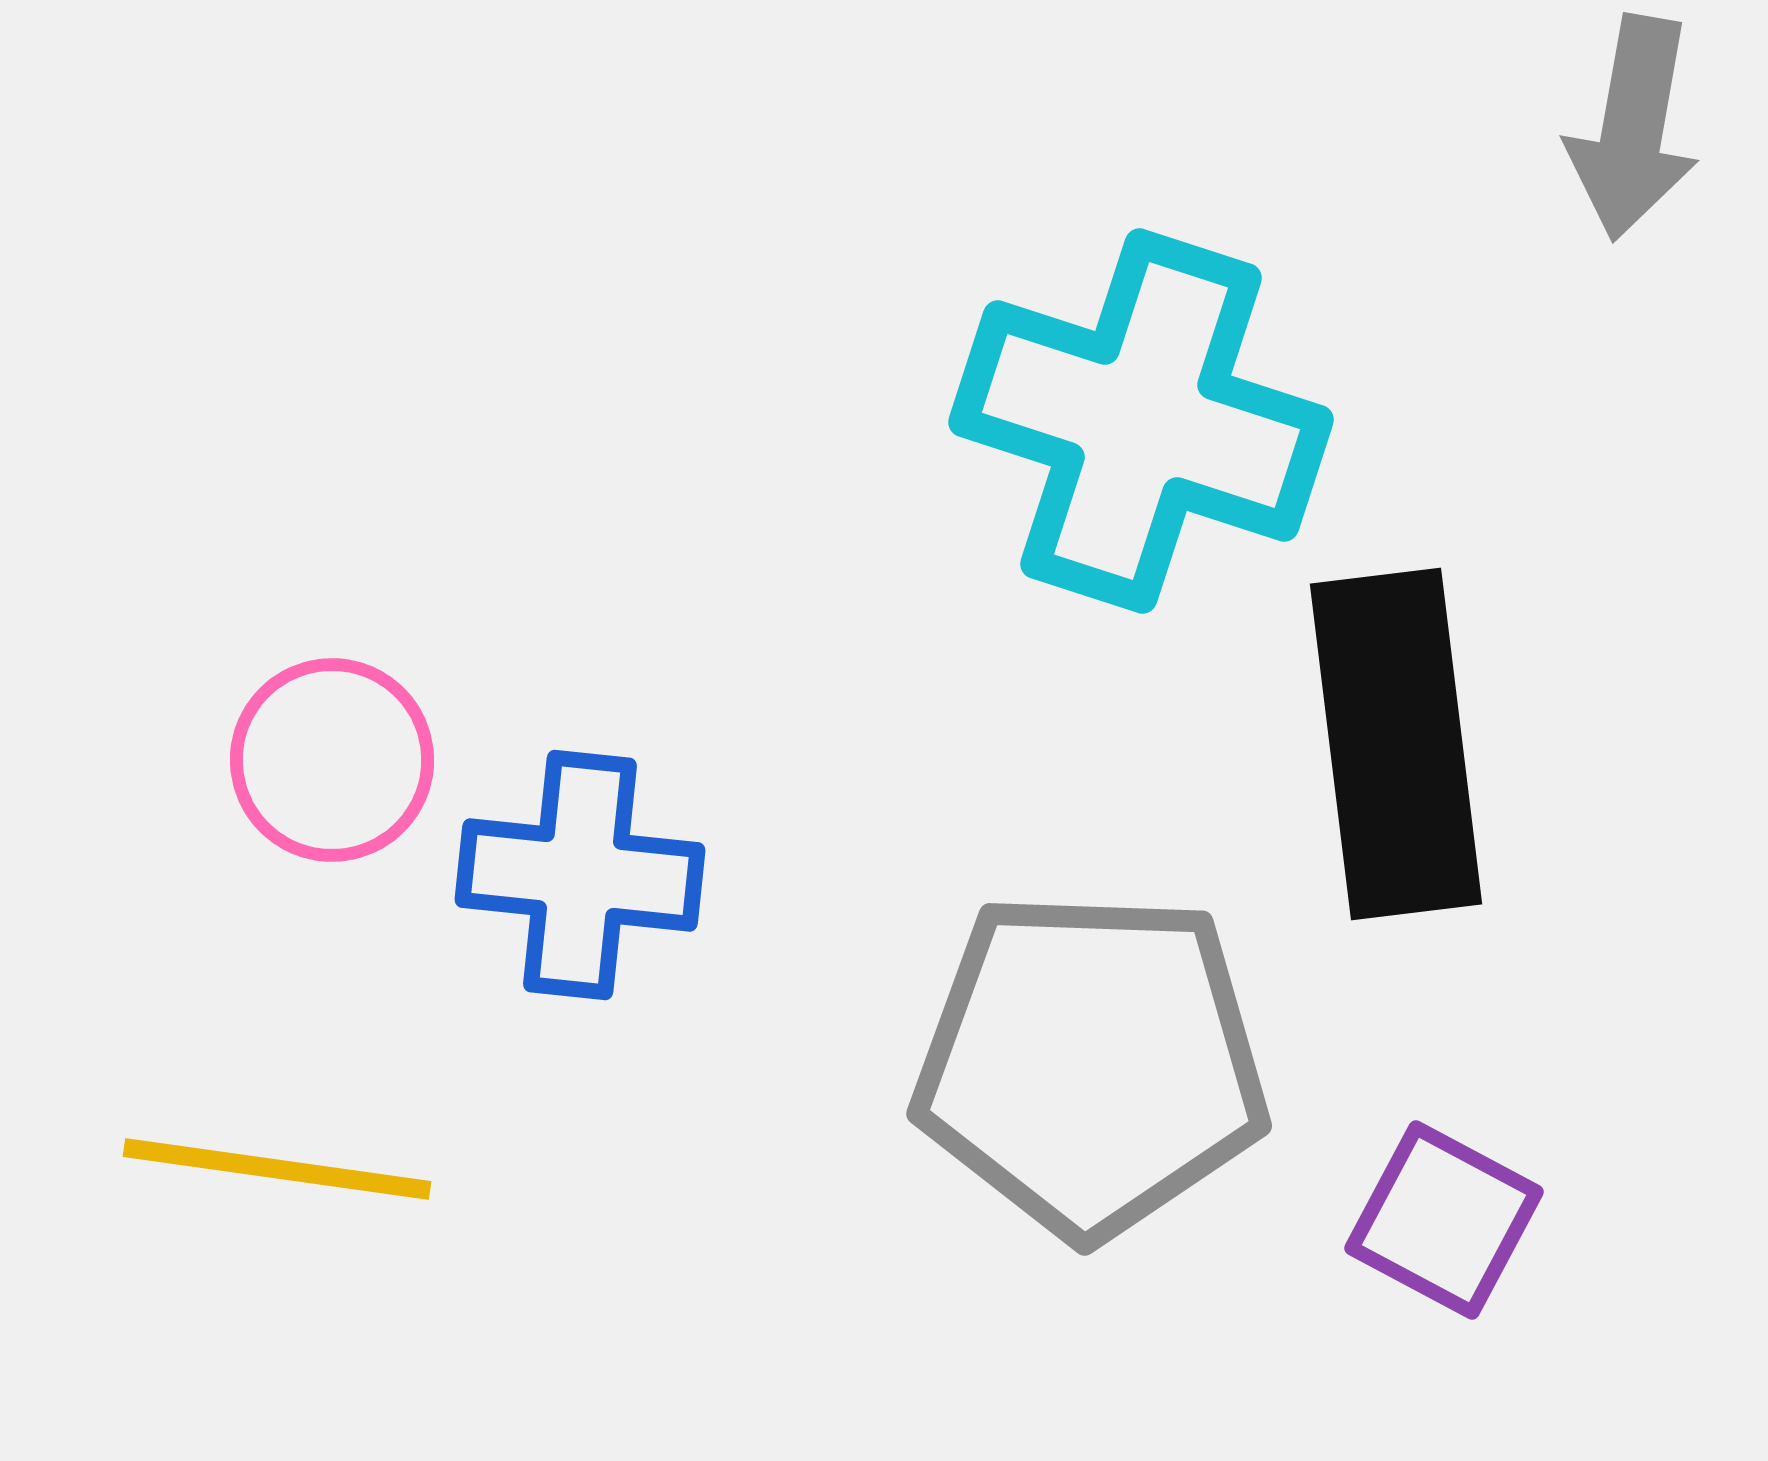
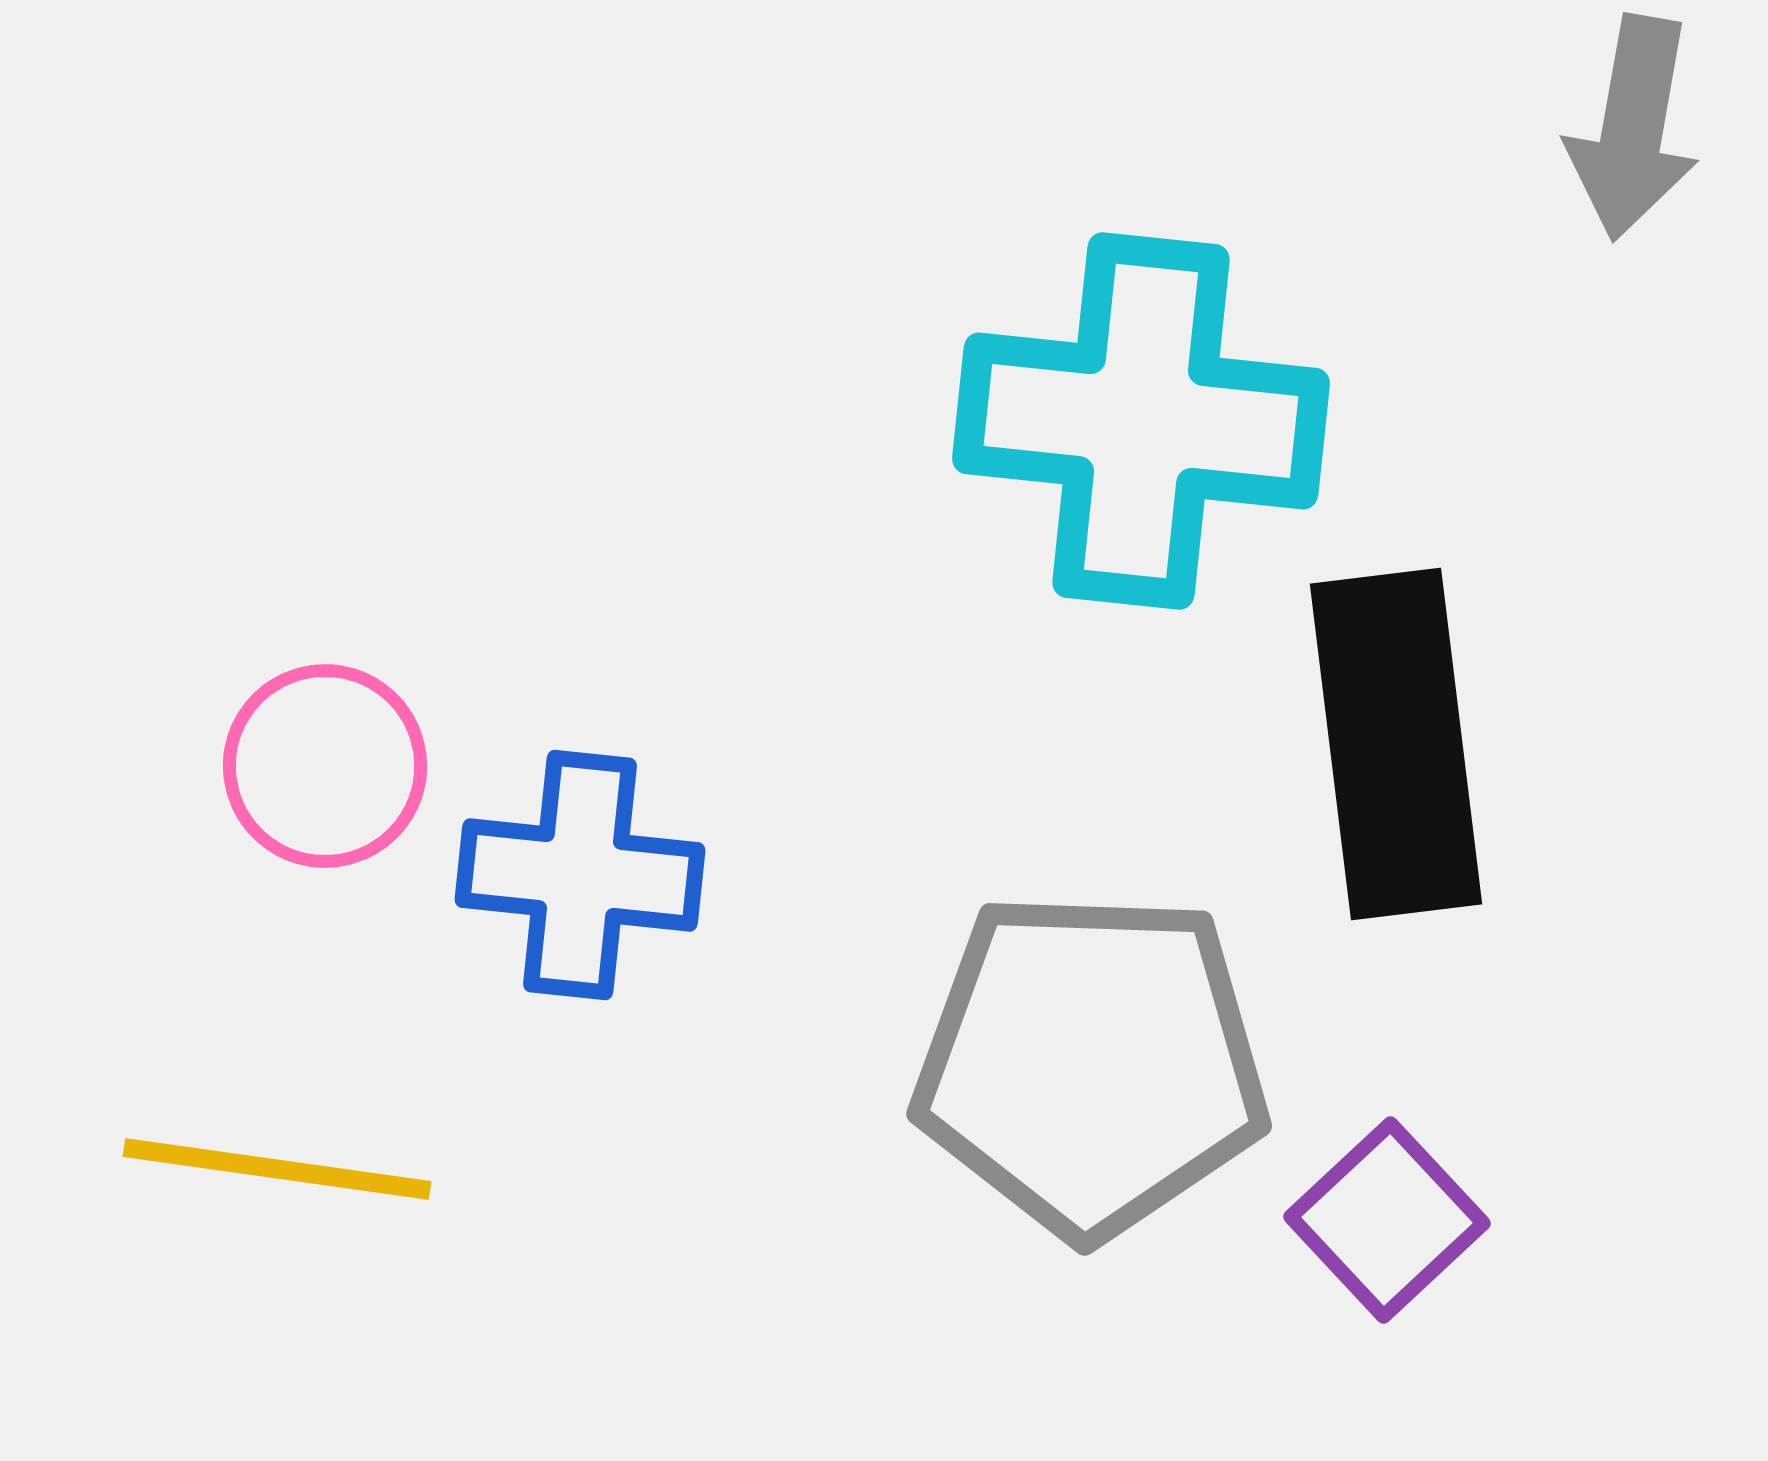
cyan cross: rotated 12 degrees counterclockwise
pink circle: moved 7 px left, 6 px down
purple square: moved 57 px left; rotated 19 degrees clockwise
